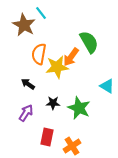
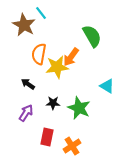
green semicircle: moved 3 px right, 6 px up
